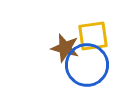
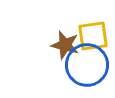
brown star: moved 3 px up
